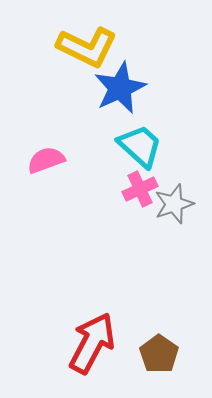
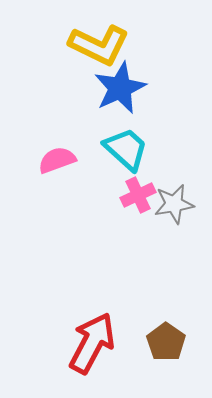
yellow L-shape: moved 12 px right, 2 px up
cyan trapezoid: moved 14 px left, 3 px down
pink semicircle: moved 11 px right
pink cross: moved 2 px left, 6 px down
gray star: rotated 9 degrees clockwise
brown pentagon: moved 7 px right, 12 px up
